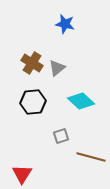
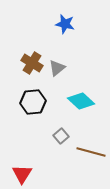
gray square: rotated 21 degrees counterclockwise
brown line: moved 5 px up
